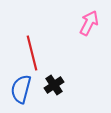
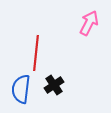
red line: moved 4 px right; rotated 20 degrees clockwise
blue semicircle: rotated 8 degrees counterclockwise
